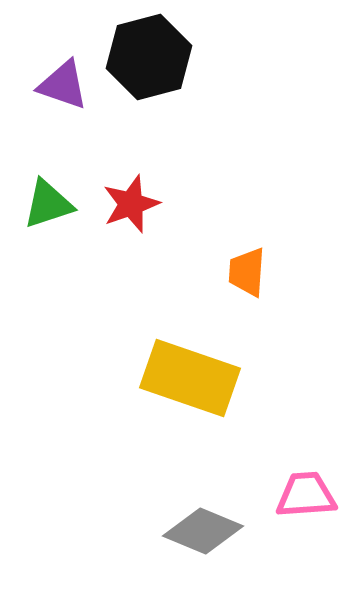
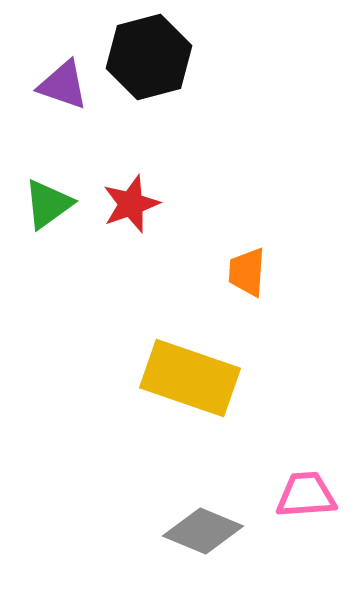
green triangle: rotated 18 degrees counterclockwise
